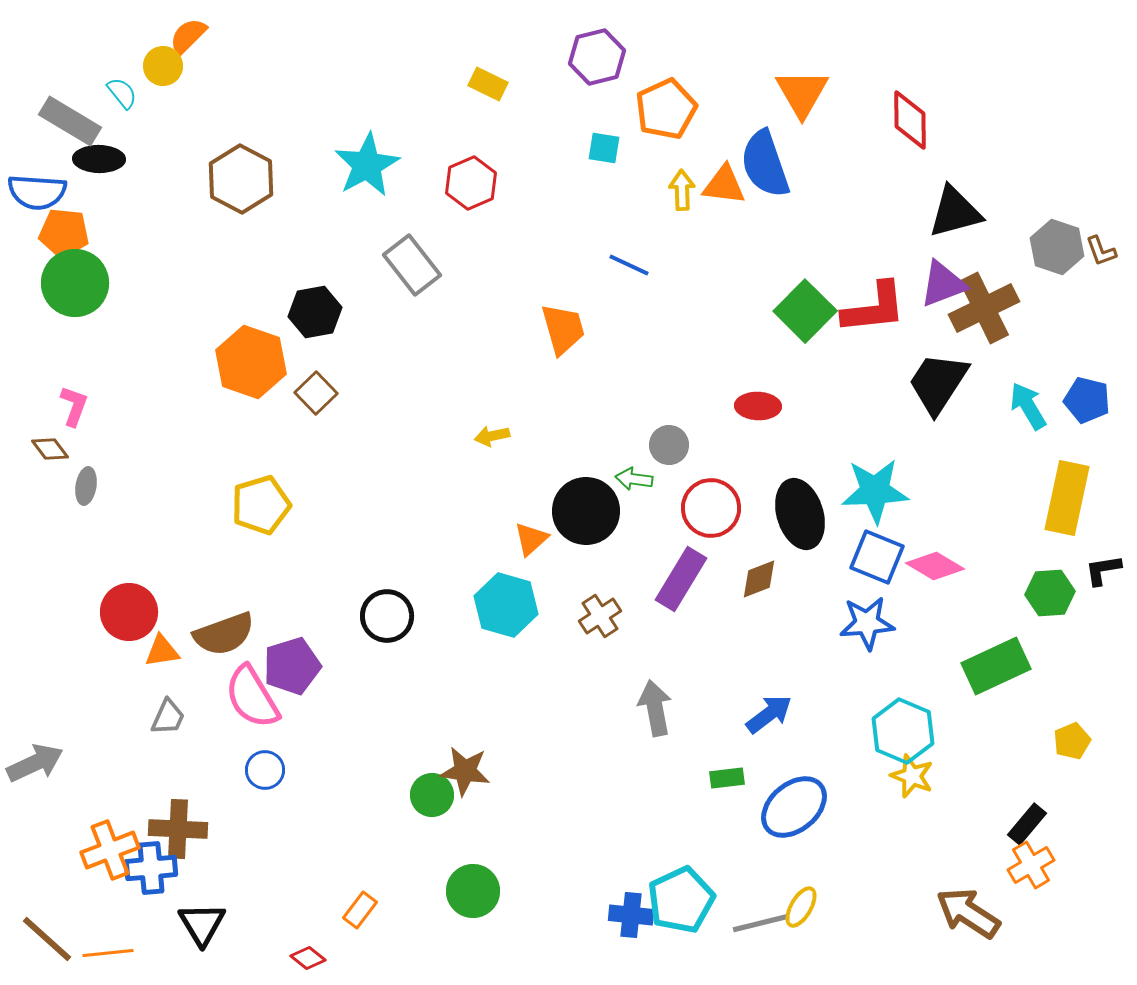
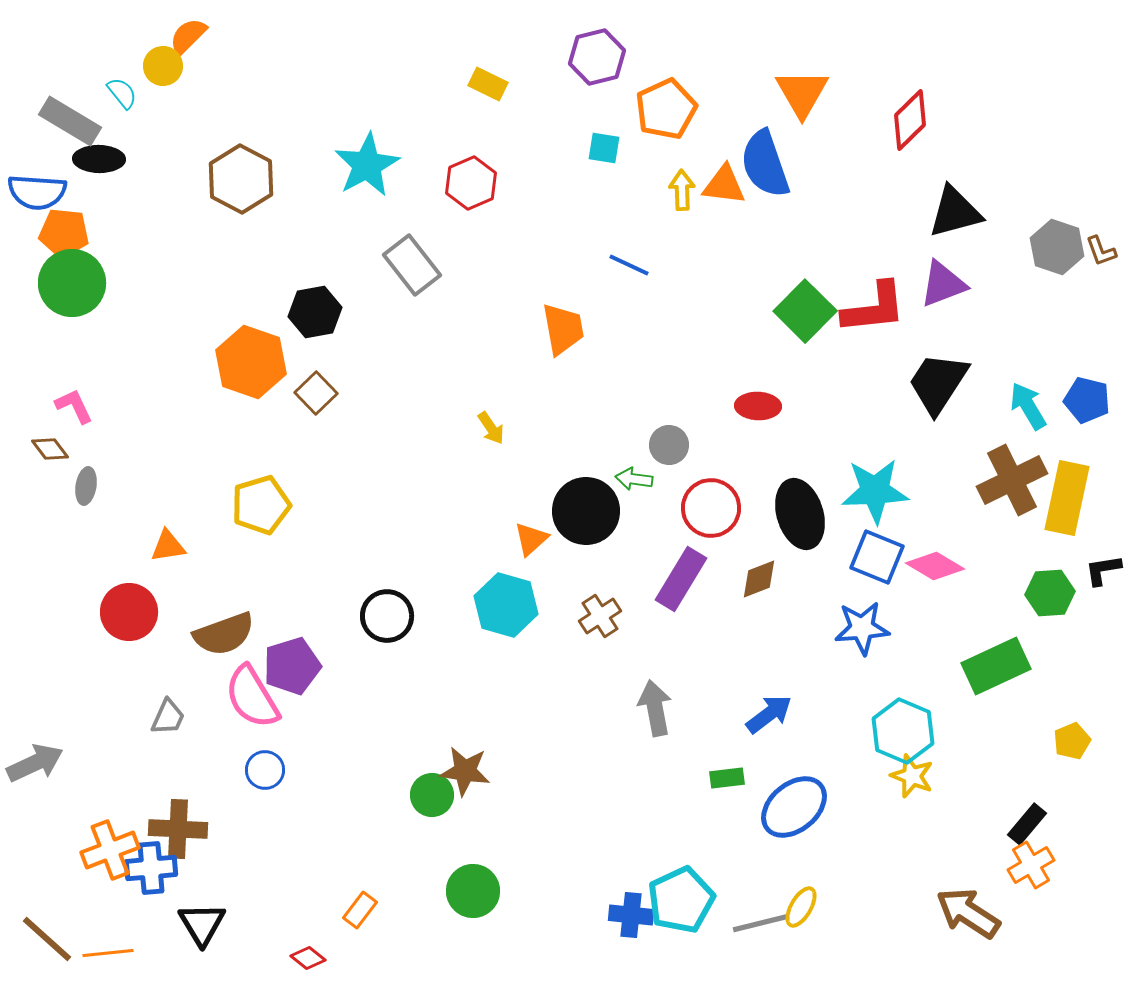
red diamond at (910, 120): rotated 46 degrees clockwise
green circle at (75, 283): moved 3 px left
brown cross at (984, 308): moved 28 px right, 172 px down
orange trapezoid at (563, 329): rotated 6 degrees clockwise
pink L-shape at (74, 406): rotated 45 degrees counterclockwise
yellow arrow at (492, 436): moved 1 px left, 8 px up; rotated 112 degrees counterclockwise
blue star at (867, 623): moved 5 px left, 5 px down
orange triangle at (162, 651): moved 6 px right, 105 px up
